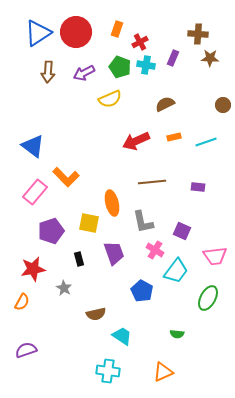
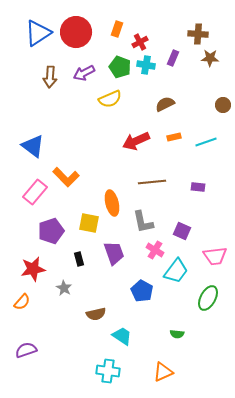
brown arrow at (48, 72): moved 2 px right, 5 px down
orange semicircle at (22, 302): rotated 12 degrees clockwise
